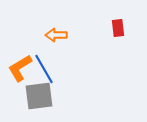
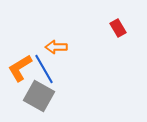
red rectangle: rotated 24 degrees counterclockwise
orange arrow: moved 12 px down
gray square: rotated 36 degrees clockwise
